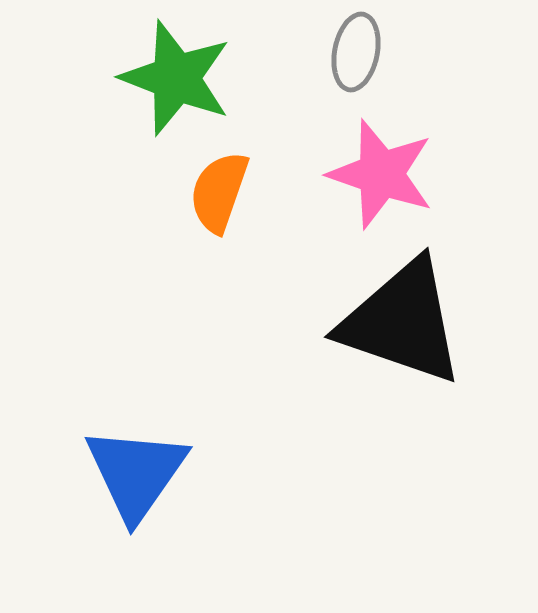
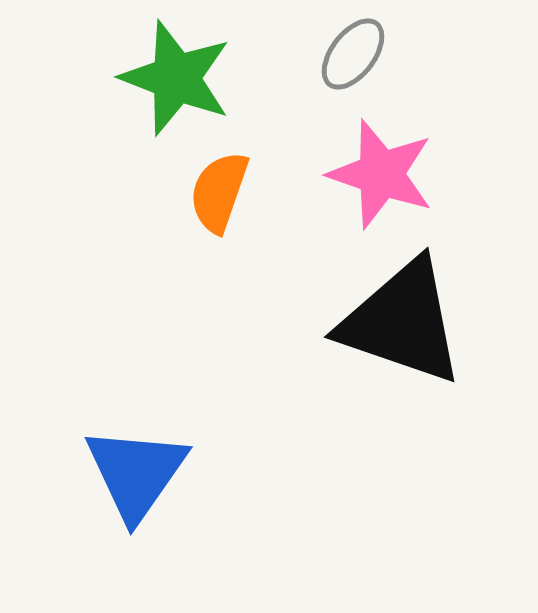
gray ellipse: moved 3 px left, 2 px down; rotated 26 degrees clockwise
